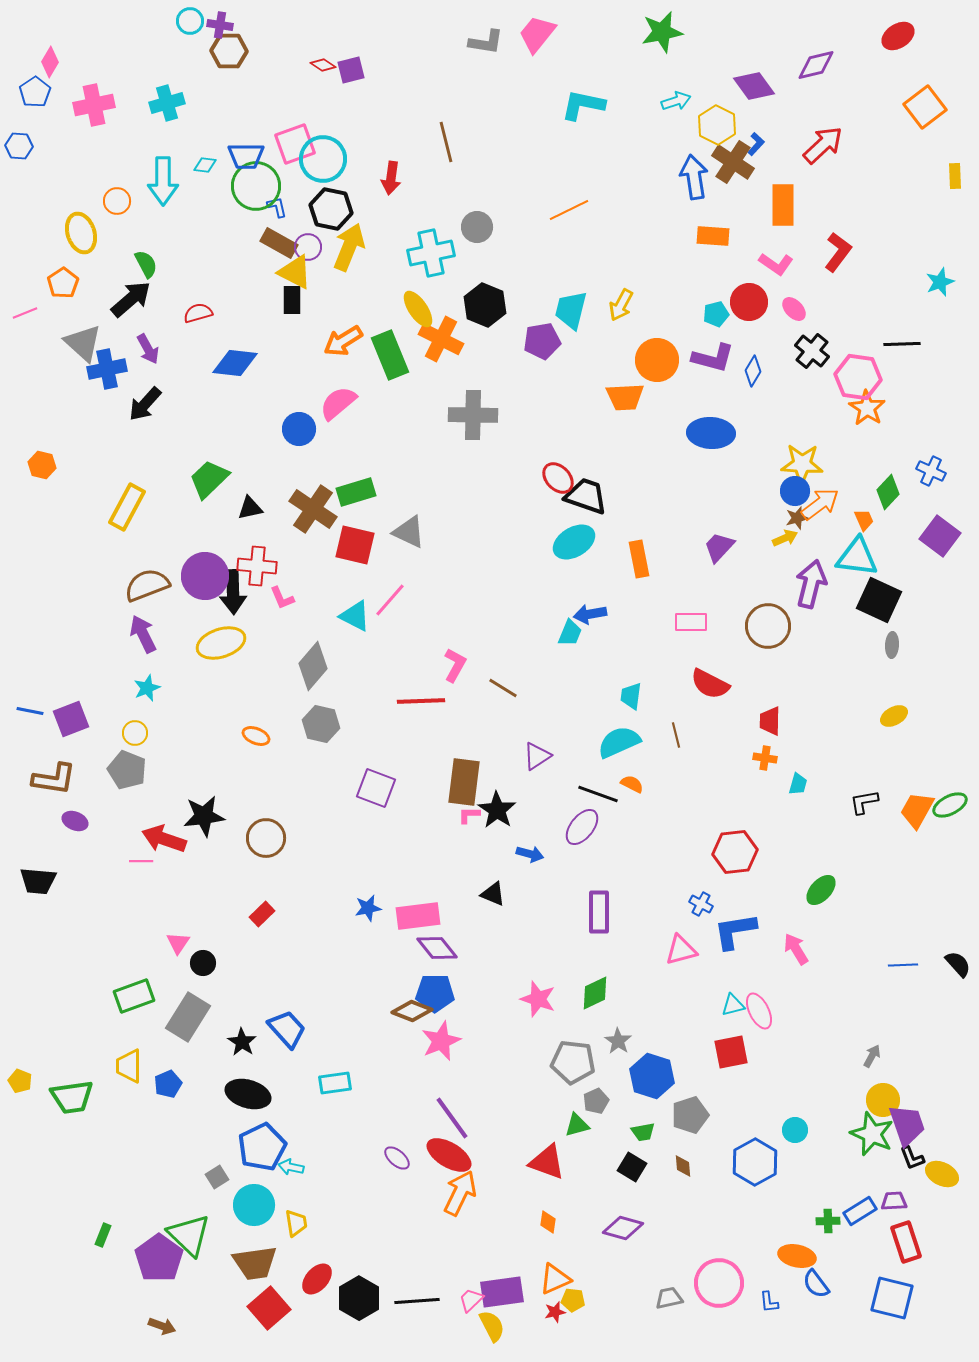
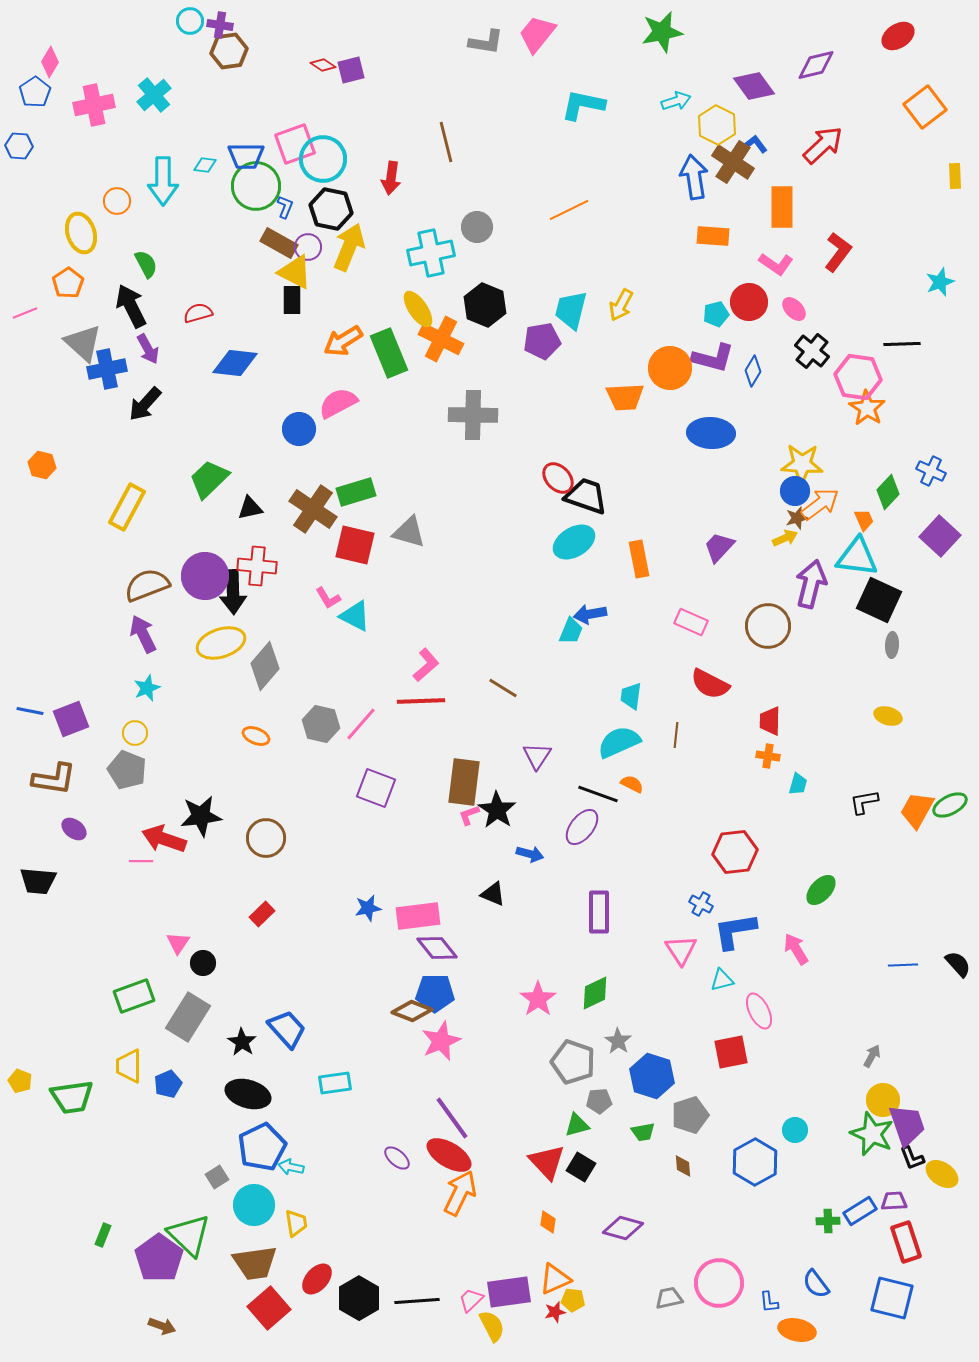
brown hexagon at (229, 51): rotated 9 degrees counterclockwise
cyan cross at (167, 103): moved 13 px left, 8 px up; rotated 24 degrees counterclockwise
blue L-shape at (756, 144): rotated 80 degrees counterclockwise
orange rectangle at (783, 205): moved 1 px left, 2 px down
blue L-shape at (277, 207): moved 8 px right; rotated 35 degrees clockwise
orange pentagon at (63, 283): moved 5 px right
black arrow at (131, 299): moved 7 px down; rotated 75 degrees counterclockwise
green rectangle at (390, 355): moved 1 px left, 2 px up
orange circle at (657, 360): moved 13 px right, 8 px down
pink semicircle at (338, 403): rotated 12 degrees clockwise
gray triangle at (409, 532): rotated 9 degrees counterclockwise
purple square at (940, 536): rotated 6 degrees clockwise
pink L-shape at (282, 598): moved 46 px right; rotated 8 degrees counterclockwise
pink line at (390, 600): moved 29 px left, 124 px down
pink rectangle at (691, 622): rotated 24 degrees clockwise
cyan trapezoid at (570, 633): moved 1 px right, 2 px up
pink L-shape at (455, 665): moved 29 px left; rotated 20 degrees clockwise
gray diamond at (313, 666): moved 48 px left
yellow ellipse at (894, 716): moved 6 px left; rotated 44 degrees clockwise
brown line at (676, 735): rotated 20 degrees clockwise
purple triangle at (537, 756): rotated 24 degrees counterclockwise
orange cross at (765, 758): moved 3 px right, 2 px up
pink L-shape at (469, 815): rotated 20 degrees counterclockwise
black star at (204, 816): moved 3 px left
purple ellipse at (75, 821): moved 1 px left, 8 px down; rotated 15 degrees clockwise
pink triangle at (681, 950): rotated 48 degrees counterclockwise
pink star at (538, 999): rotated 18 degrees clockwise
cyan triangle at (733, 1005): moved 11 px left, 25 px up
gray pentagon at (573, 1062): rotated 12 degrees clockwise
gray pentagon at (596, 1101): moved 3 px right; rotated 20 degrees clockwise
red triangle at (547, 1162): rotated 27 degrees clockwise
black square at (632, 1167): moved 51 px left
yellow ellipse at (942, 1174): rotated 8 degrees clockwise
orange ellipse at (797, 1256): moved 74 px down
purple rectangle at (502, 1292): moved 7 px right
